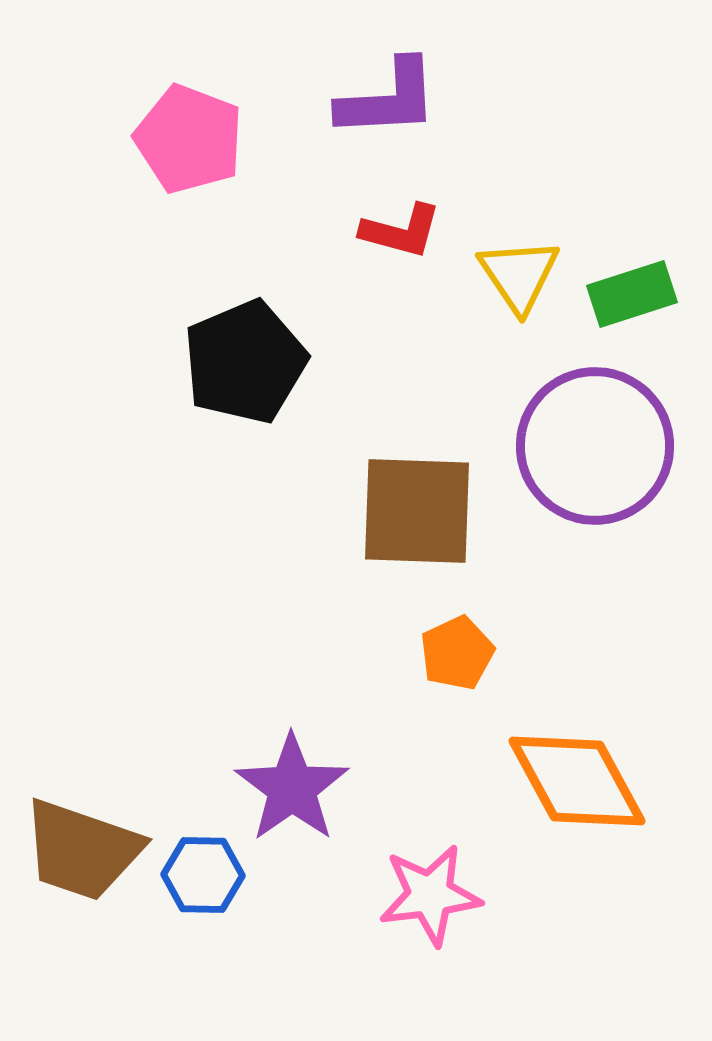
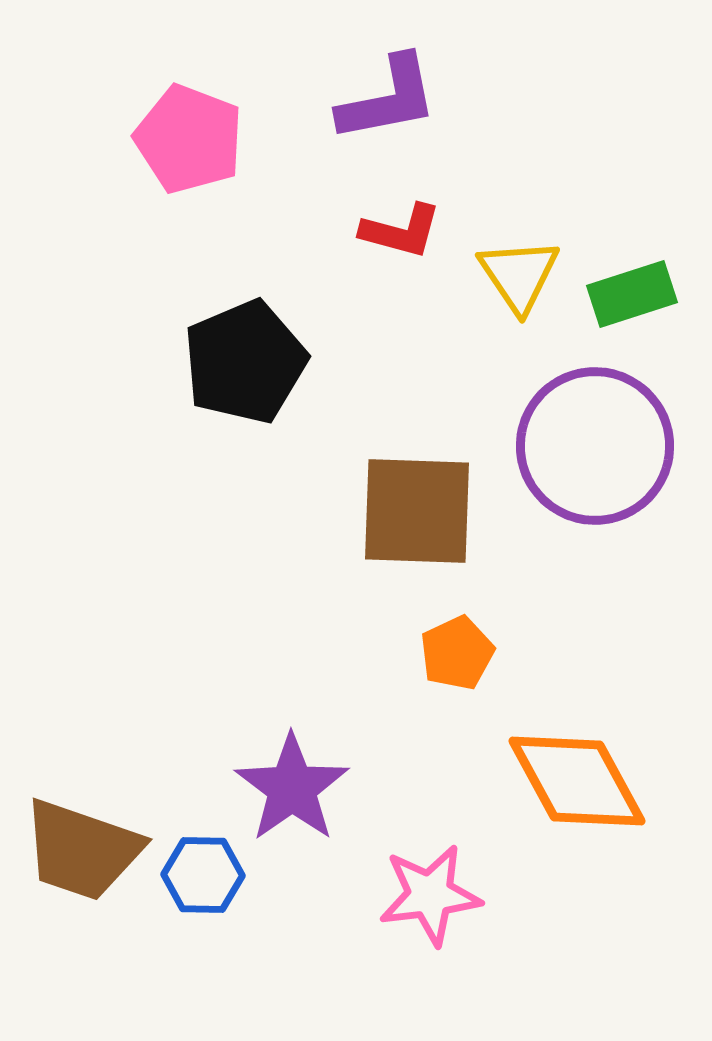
purple L-shape: rotated 8 degrees counterclockwise
